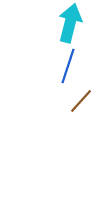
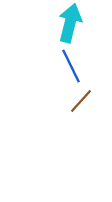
blue line: moved 3 px right; rotated 44 degrees counterclockwise
